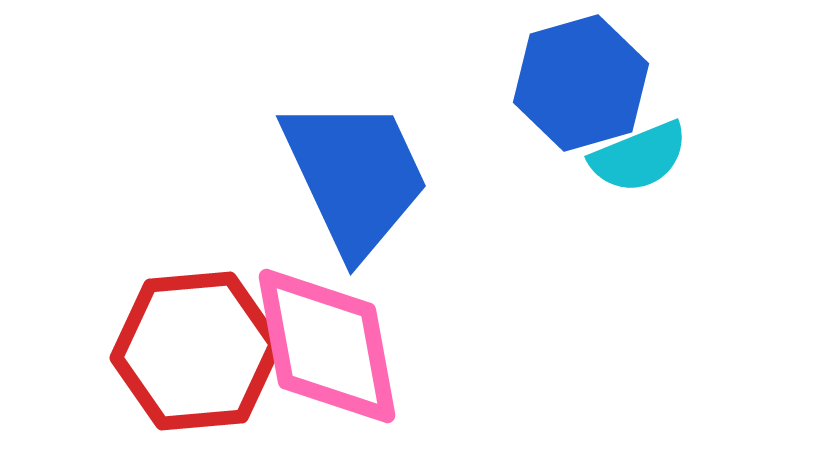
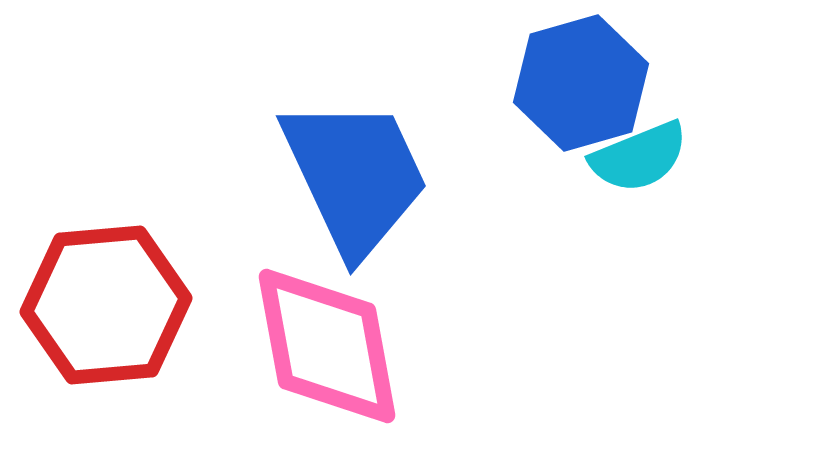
red hexagon: moved 90 px left, 46 px up
